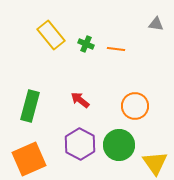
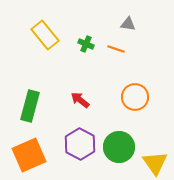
gray triangle: moved 28 px left
yellow rectangle: moved 6 px left
orange line: rotated 12 degrees clockwise
orange circle: moved 9 px up
green circle: moved 2 px down
orange square: moved 4 px up
